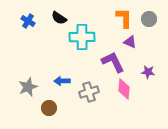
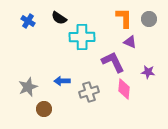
brown circle: moved 5 px left, 1 px down
